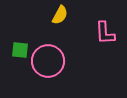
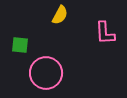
green square: moved 5 px up
pink circle: moved 2 px left, 12 px down
